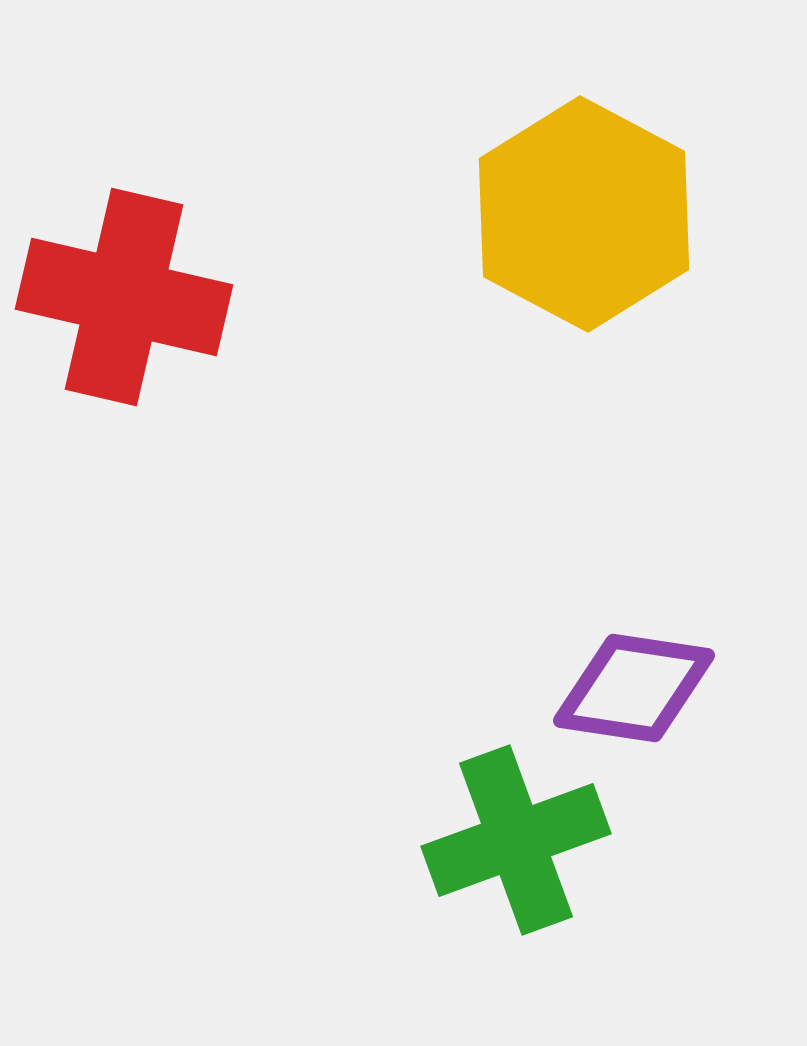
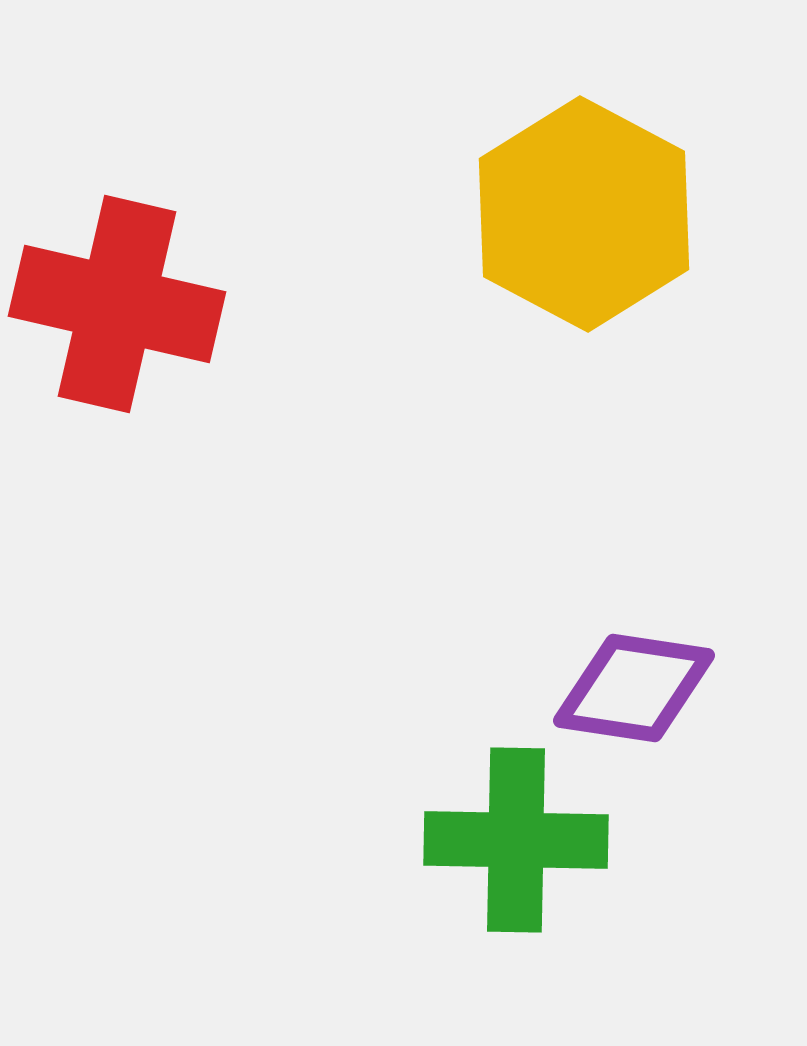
red cross: moved 7 px left, 7 px down
green cross: rotated 21 degrees clockwise
